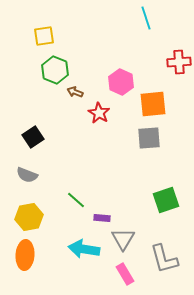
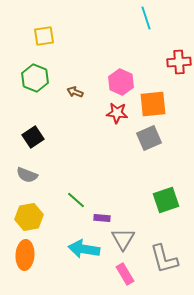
green hexagon: moved 20 px left, 8 px down
red star: moved 18 px right; rotated 25 degrees counterclockwise
gray square: rotated 20 degrees counterclockwise
